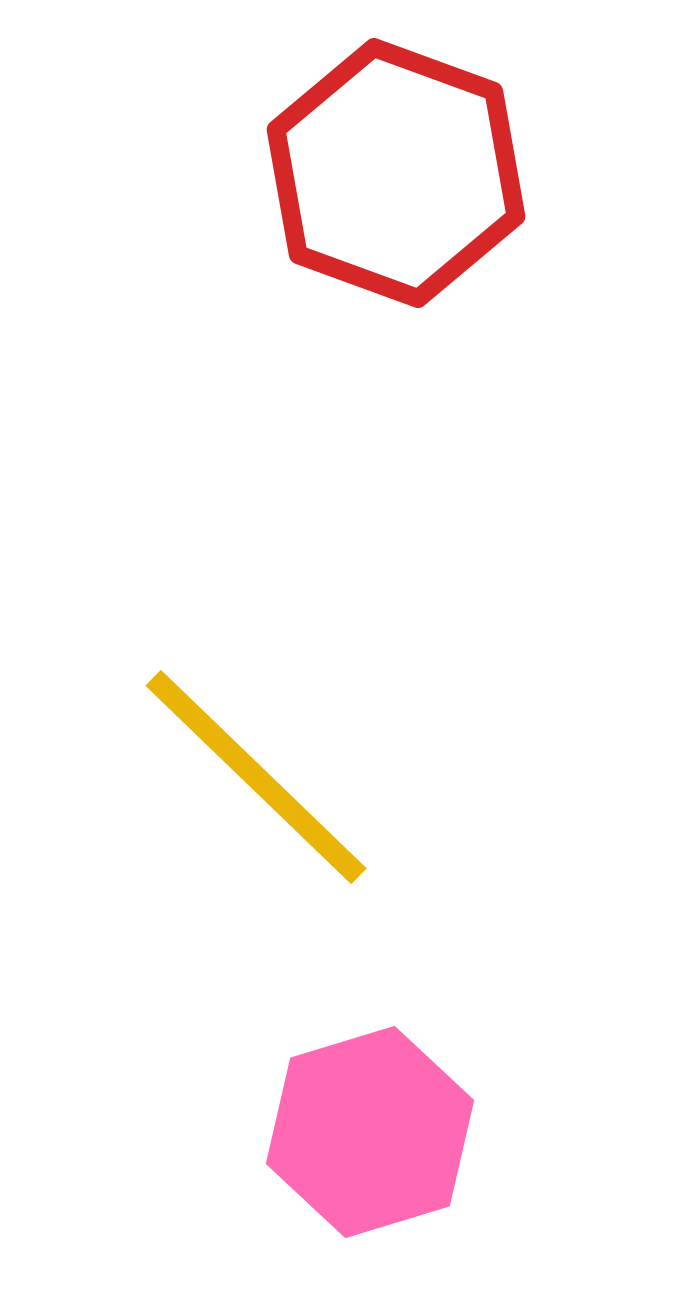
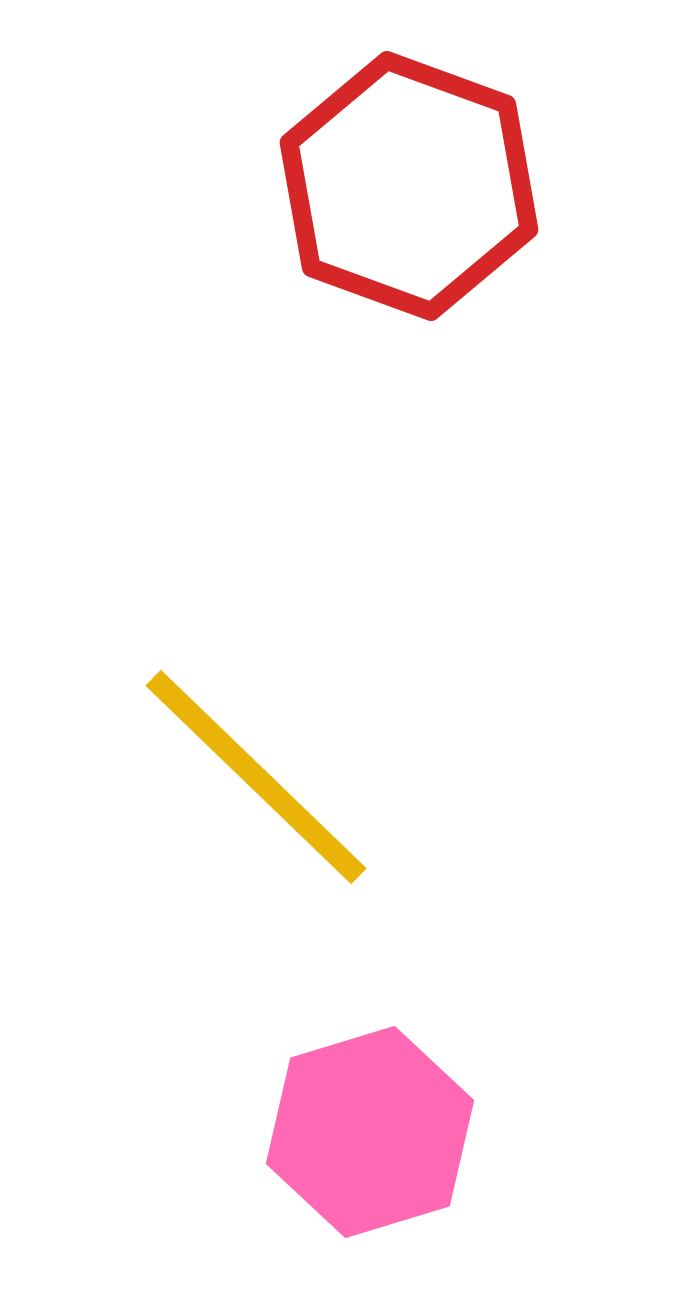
red hexagon: moved 13 px right, 13 px down
